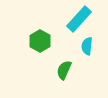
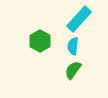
cyan semicircle: moved 14 px left
green semicircle: moved 9 px right; rotated 12 degrees clockwise
